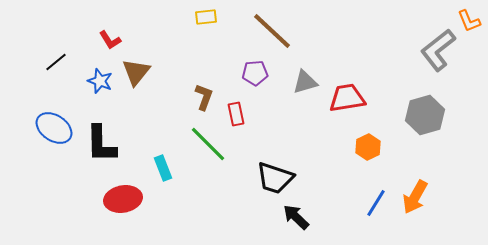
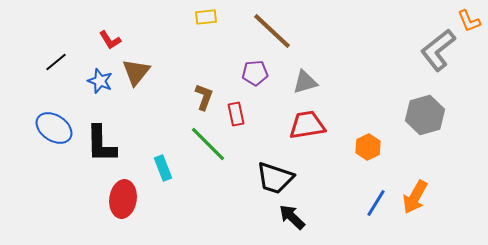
red trapezoid: moved 40 px left, 27 px down
red ellipse: rotated 72 degrees counterclockwise
black arrow: moved 4 px left
